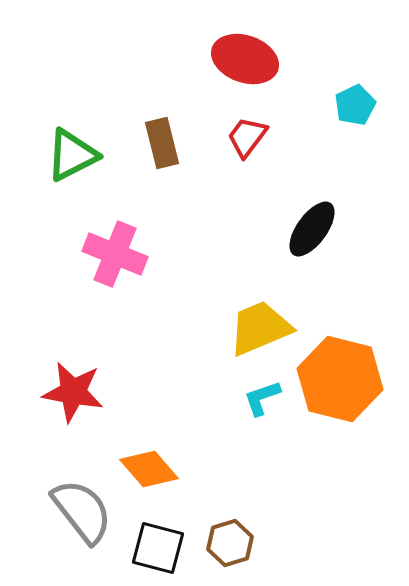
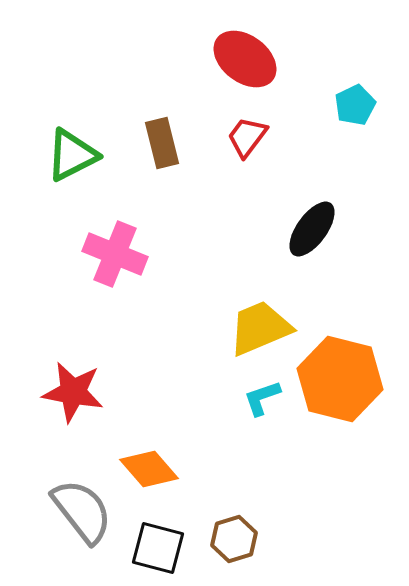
red ellipse: rotated 18 degrees clockwise
brown hexagon: moved 4 px right, 4 px up
